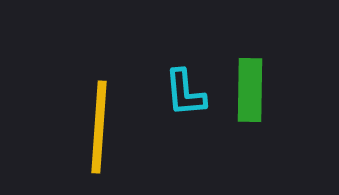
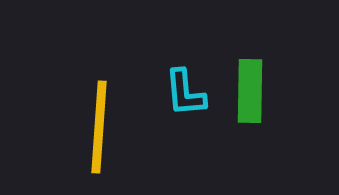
green rectangle: moved 1 px down
